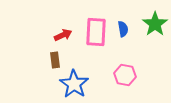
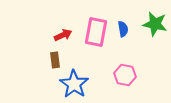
green star: rotated 25 degrees counterclockwise
pink rectangle: rotated 8 degrees clockwise
